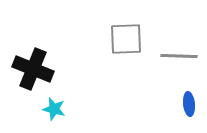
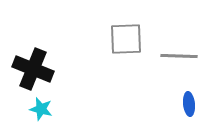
cyan star: moved 13 px left
